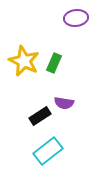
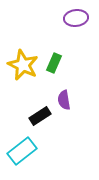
yellow star: moved 1 px left, 4 px down
purple semicircle: moved 3 px up; rotated 72 degrees clockwise
cyan rectangle: moved 26 px left
